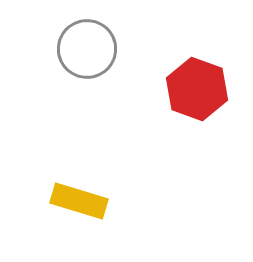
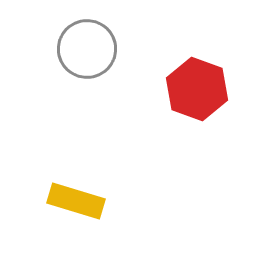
yellow rectangle: moved 3 px left
